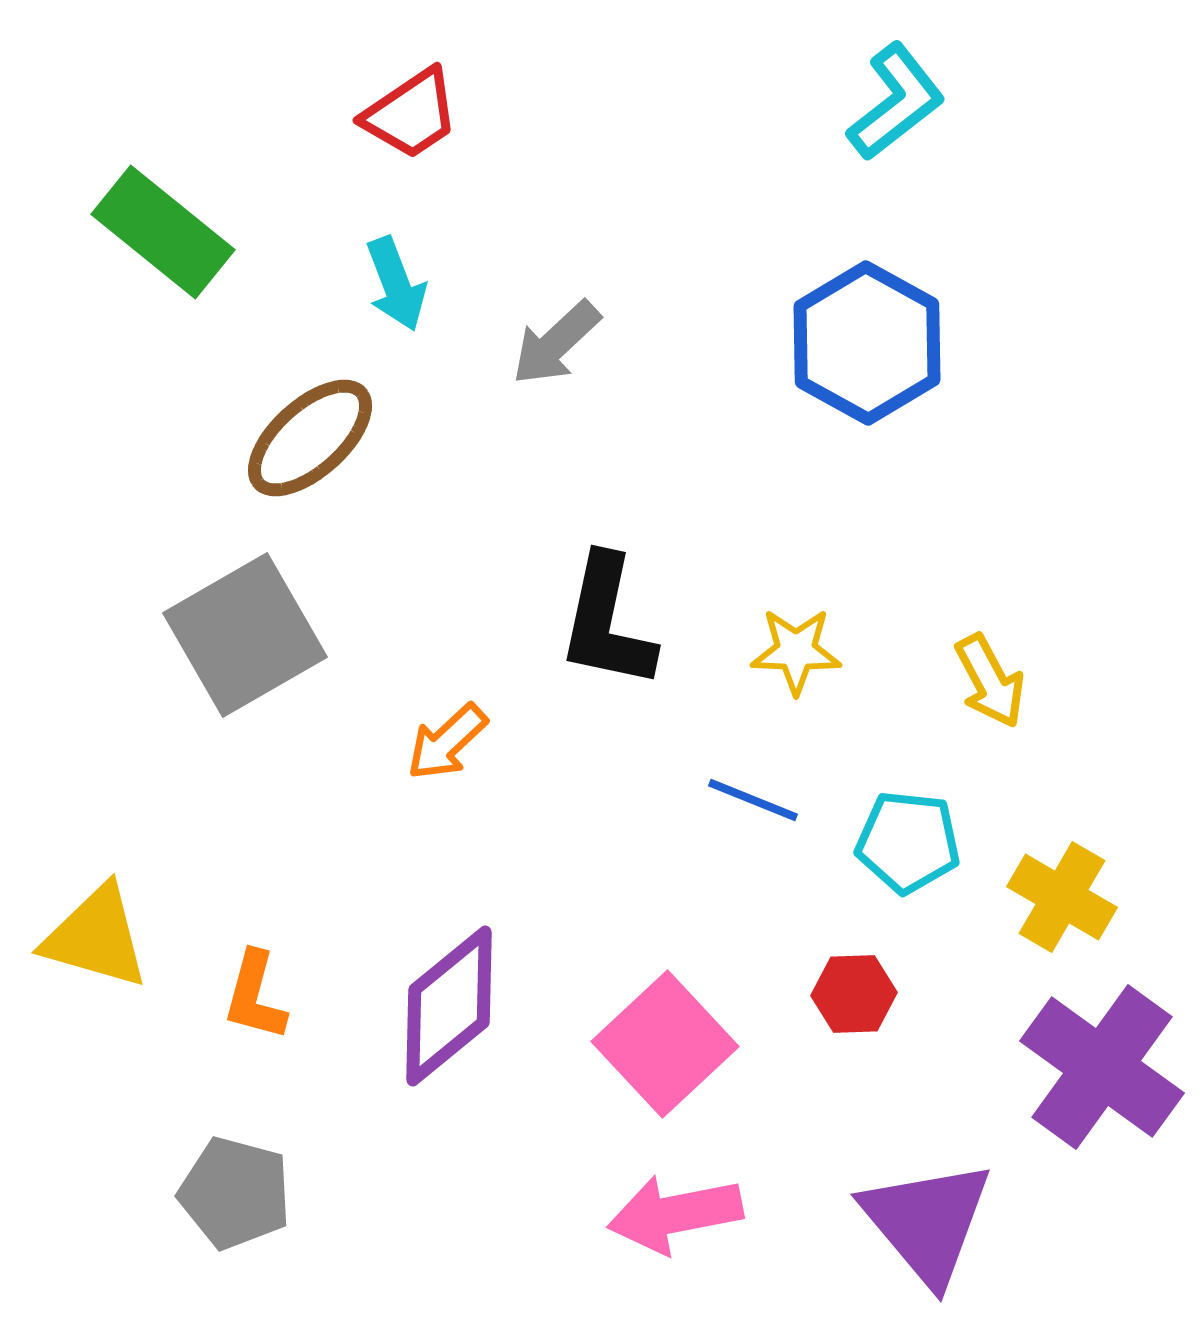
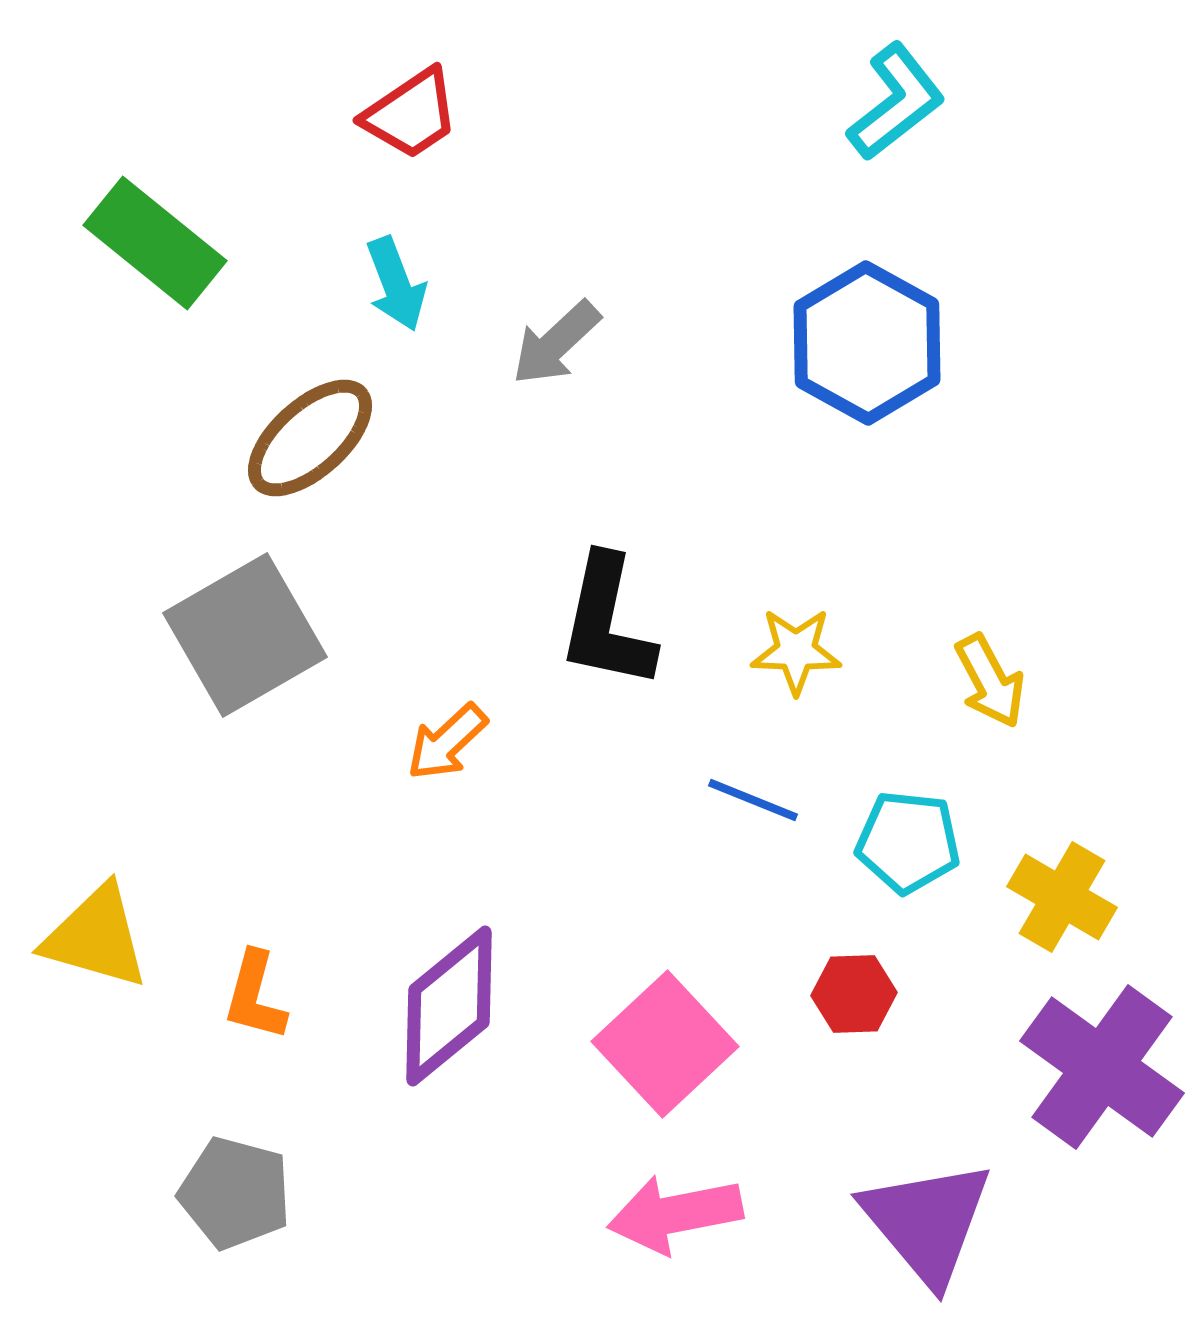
green rectangle: moved 8 px left, 11 px down
